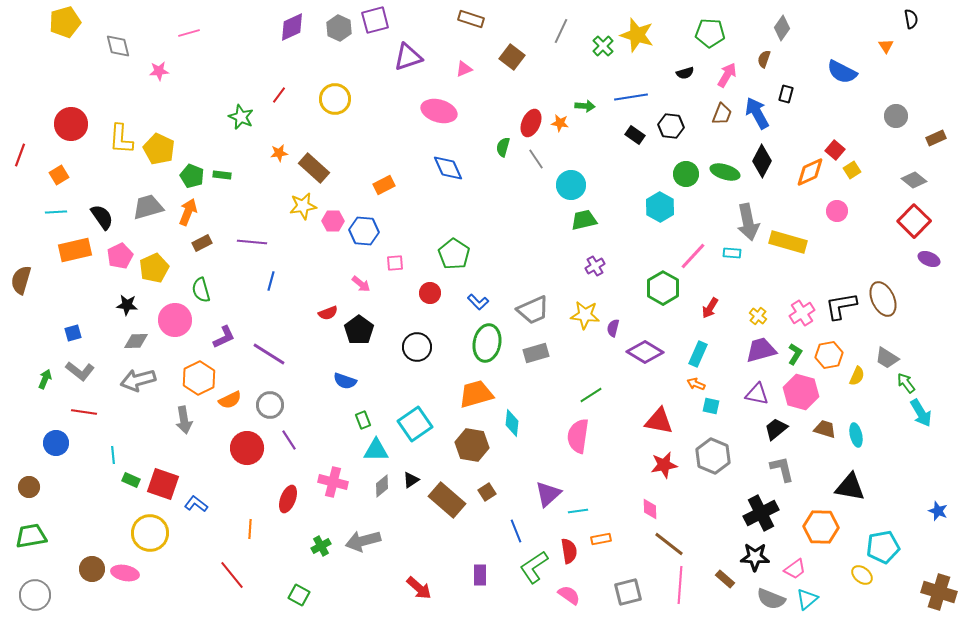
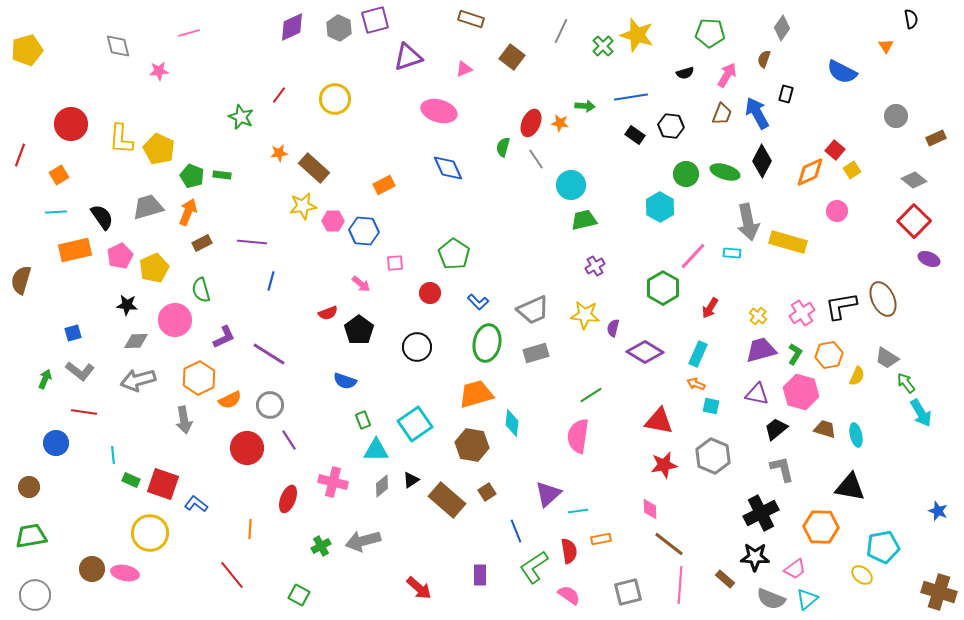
yellow pentagon at (65, 22): moved 38 px left, 28 px down
